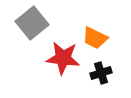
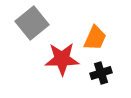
orange trapezoid: rotated 92 degrees counterclockwise
red star: moved 1 px left, 1 px down; rotated 8 degrees counterclockwise
